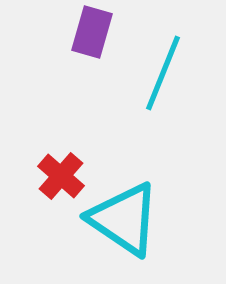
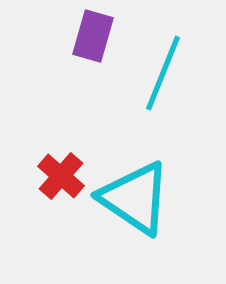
purple rectangle: moved 1 px right, 4 px down
cyan triangle: moved 11 px right, 21 px up
